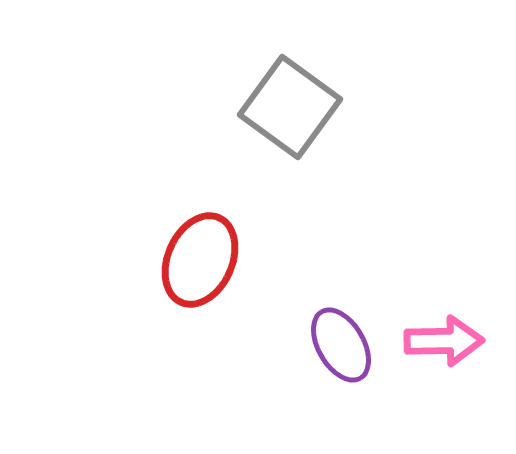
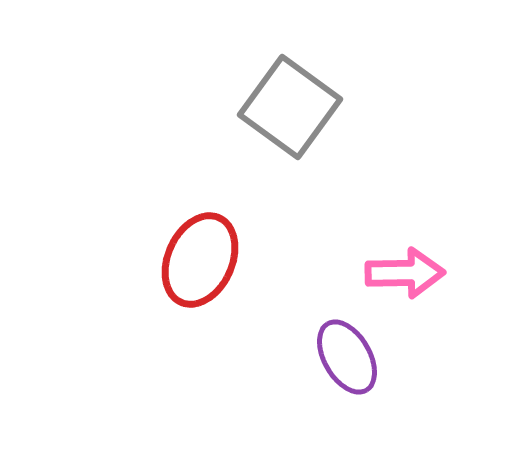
pink arrow: moved 39 px left, 68 px up
purple ellipse: moved 6 px right, 12 px down
